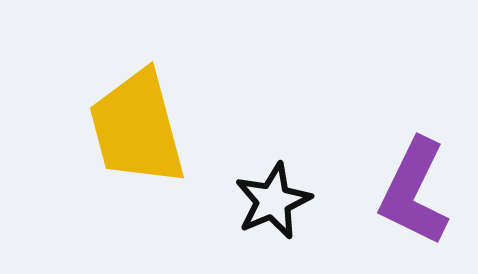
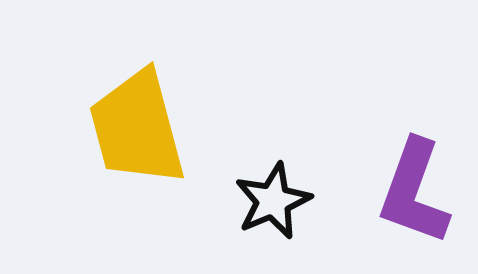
purple L-shape: rotated 6 degrees counterclockwise
